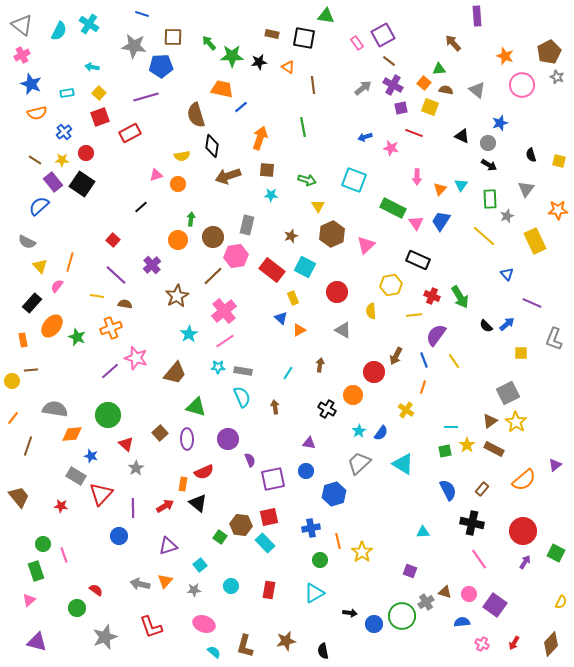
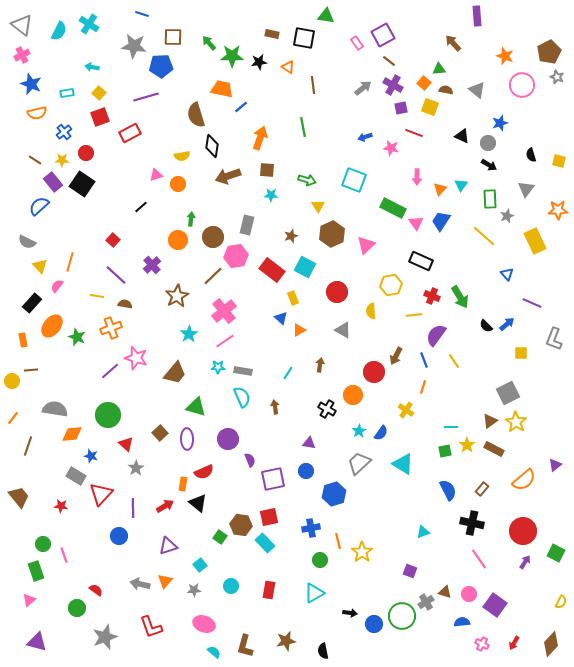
black rectangle at (418, 260): moved 3 px right, 1 px down
cyan triangle at (423, 532): rotated 16 degrees counterclockwise
